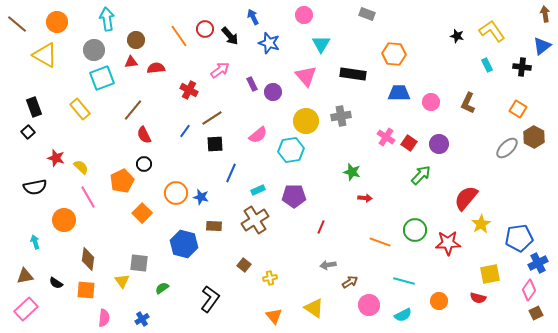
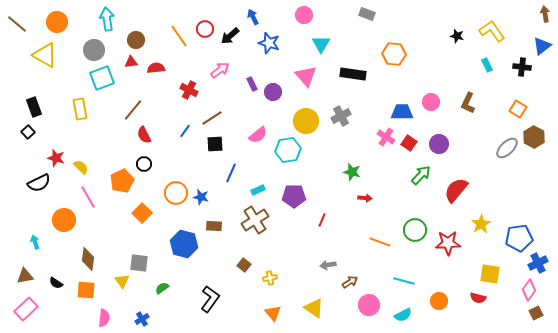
black arrow at (230, 36): rotated 90 degrees clockwise
blue trapezoid at (399, 93): moved 3 px right, 19 px down
yellow rectangle at (80, 109): rotated 30 degrees clockwise
gray cross at (341, 116): rotated 18 degrees counterclockwise
cyan hexagon at (291, 150): moved 3 px left
black semicircle at (35, 187): moved 4 px right, 4 px up; rotated 15 degrees counterclockwise
red semicircle at (466, 198): moved 10 px left, 8 px up
red line at (321, 227): moved 1 px right, 7 px up
yellow square at (490, 274): rotated 20 degrees clockwise
orange triangle at (274, 316): moved 1 px left, 3 px up
